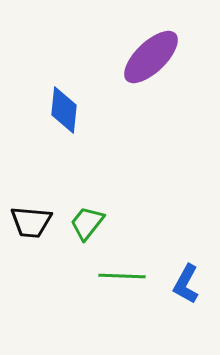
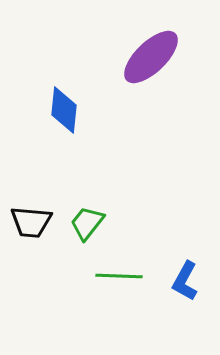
green line: moved 3 px left
blue L-shape: moved 1 px left, 3 px up
